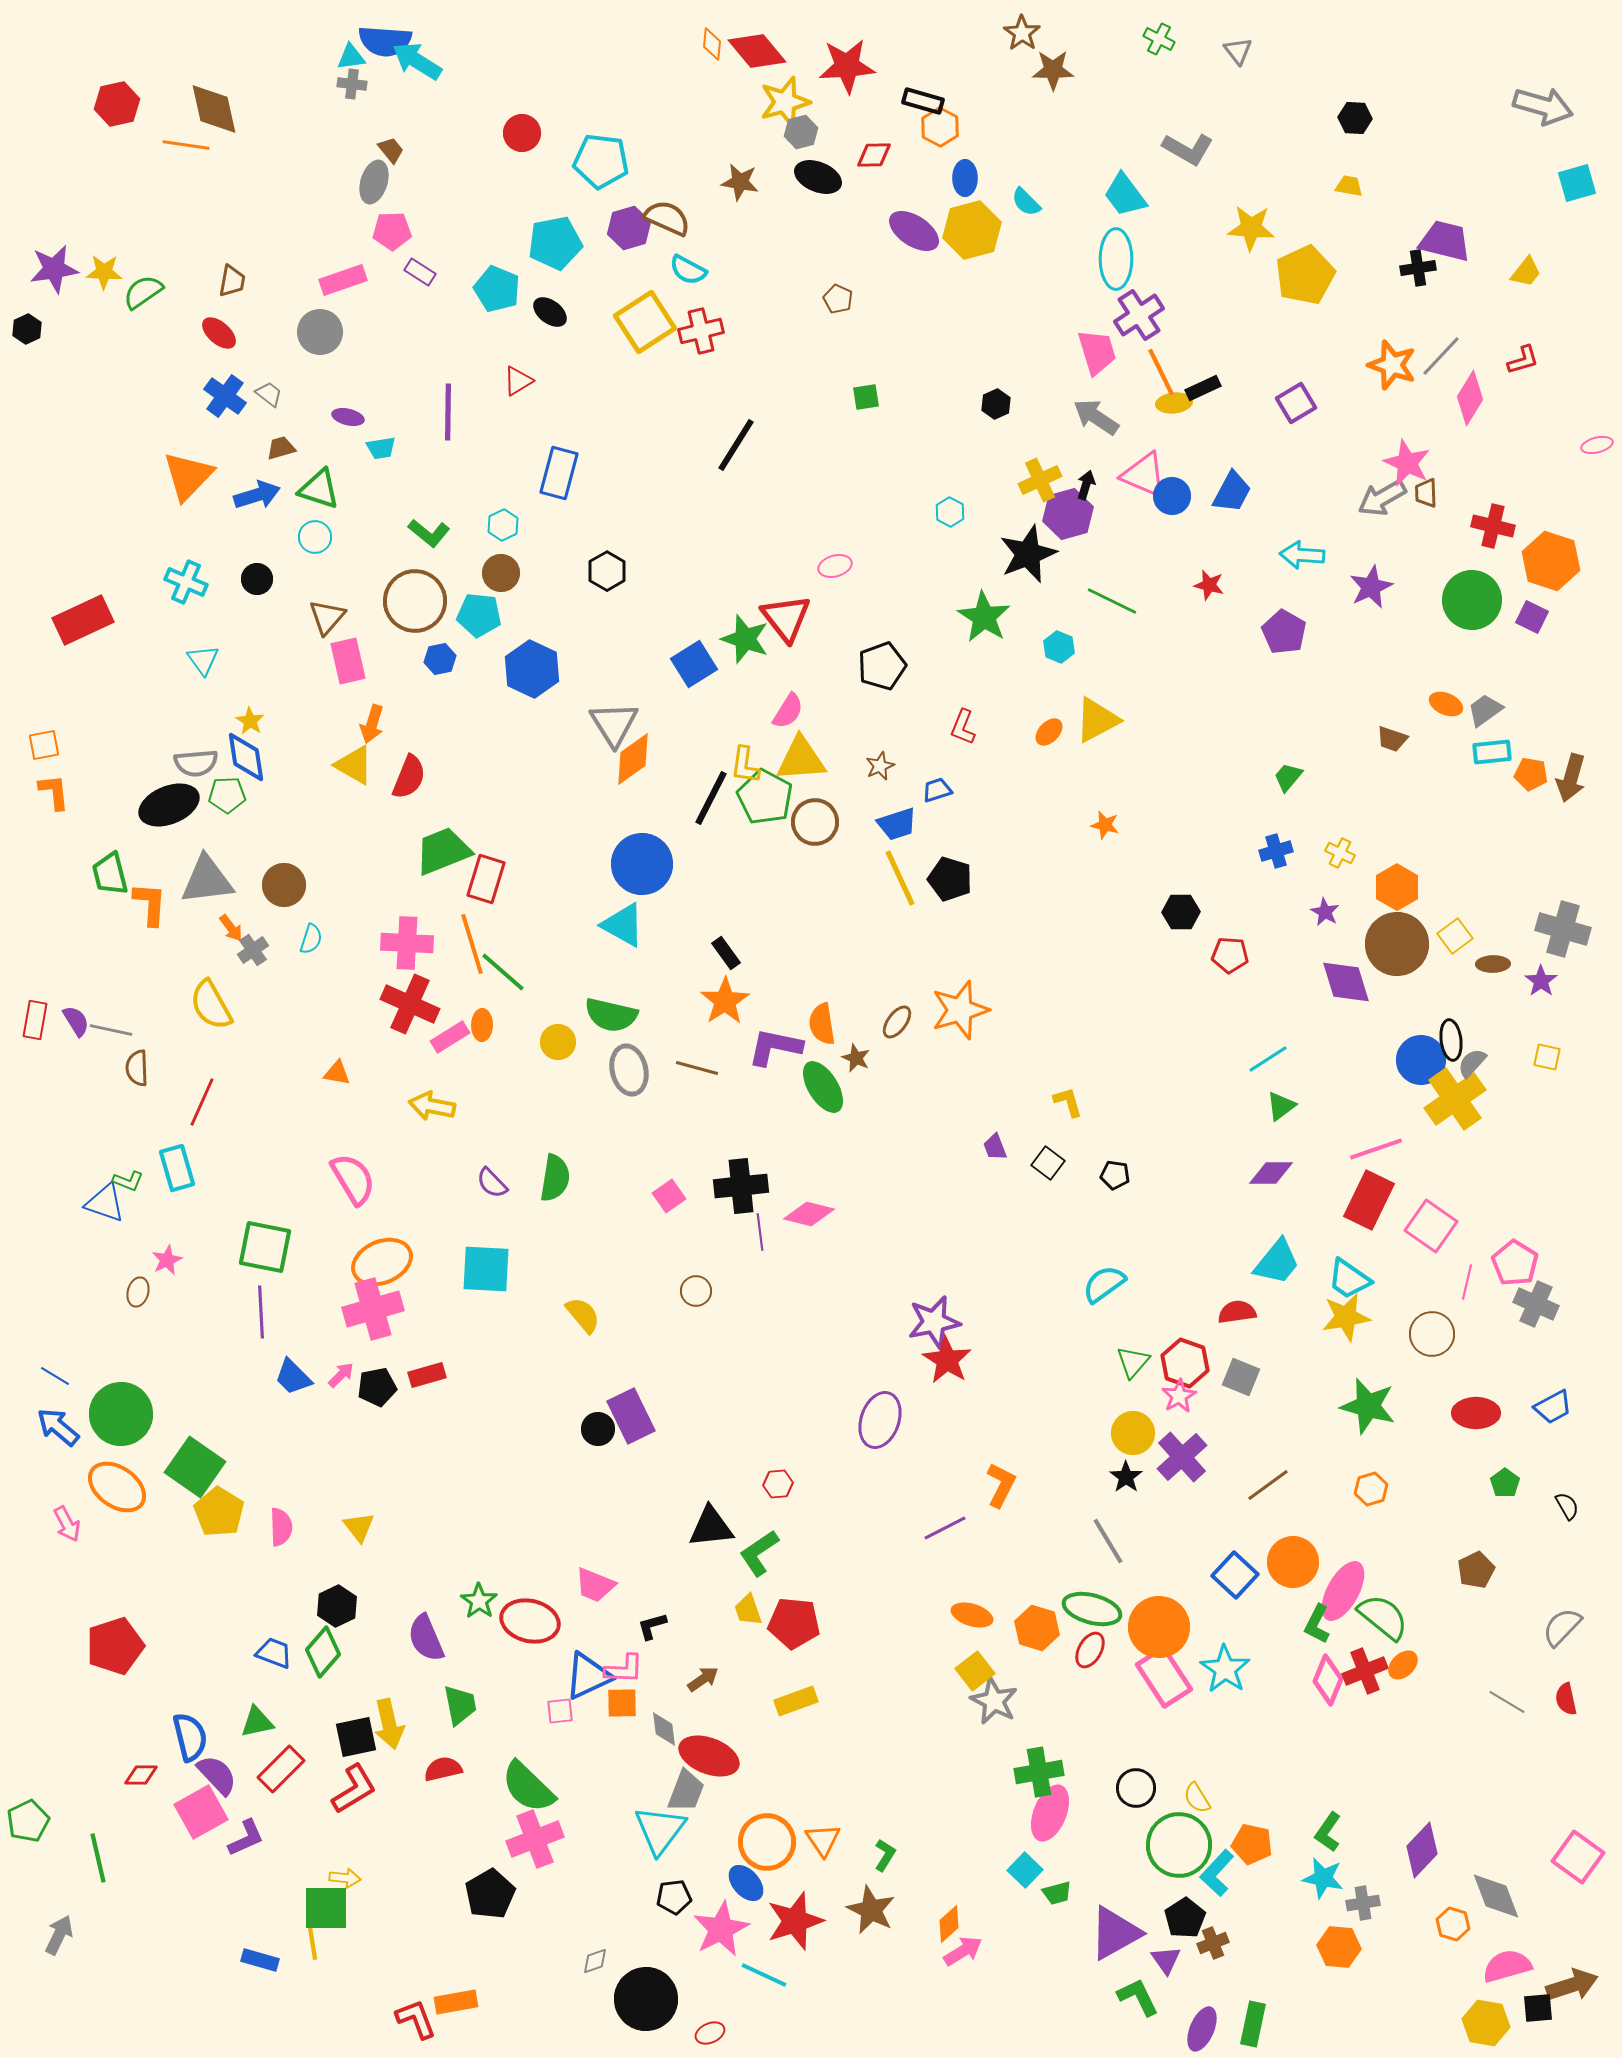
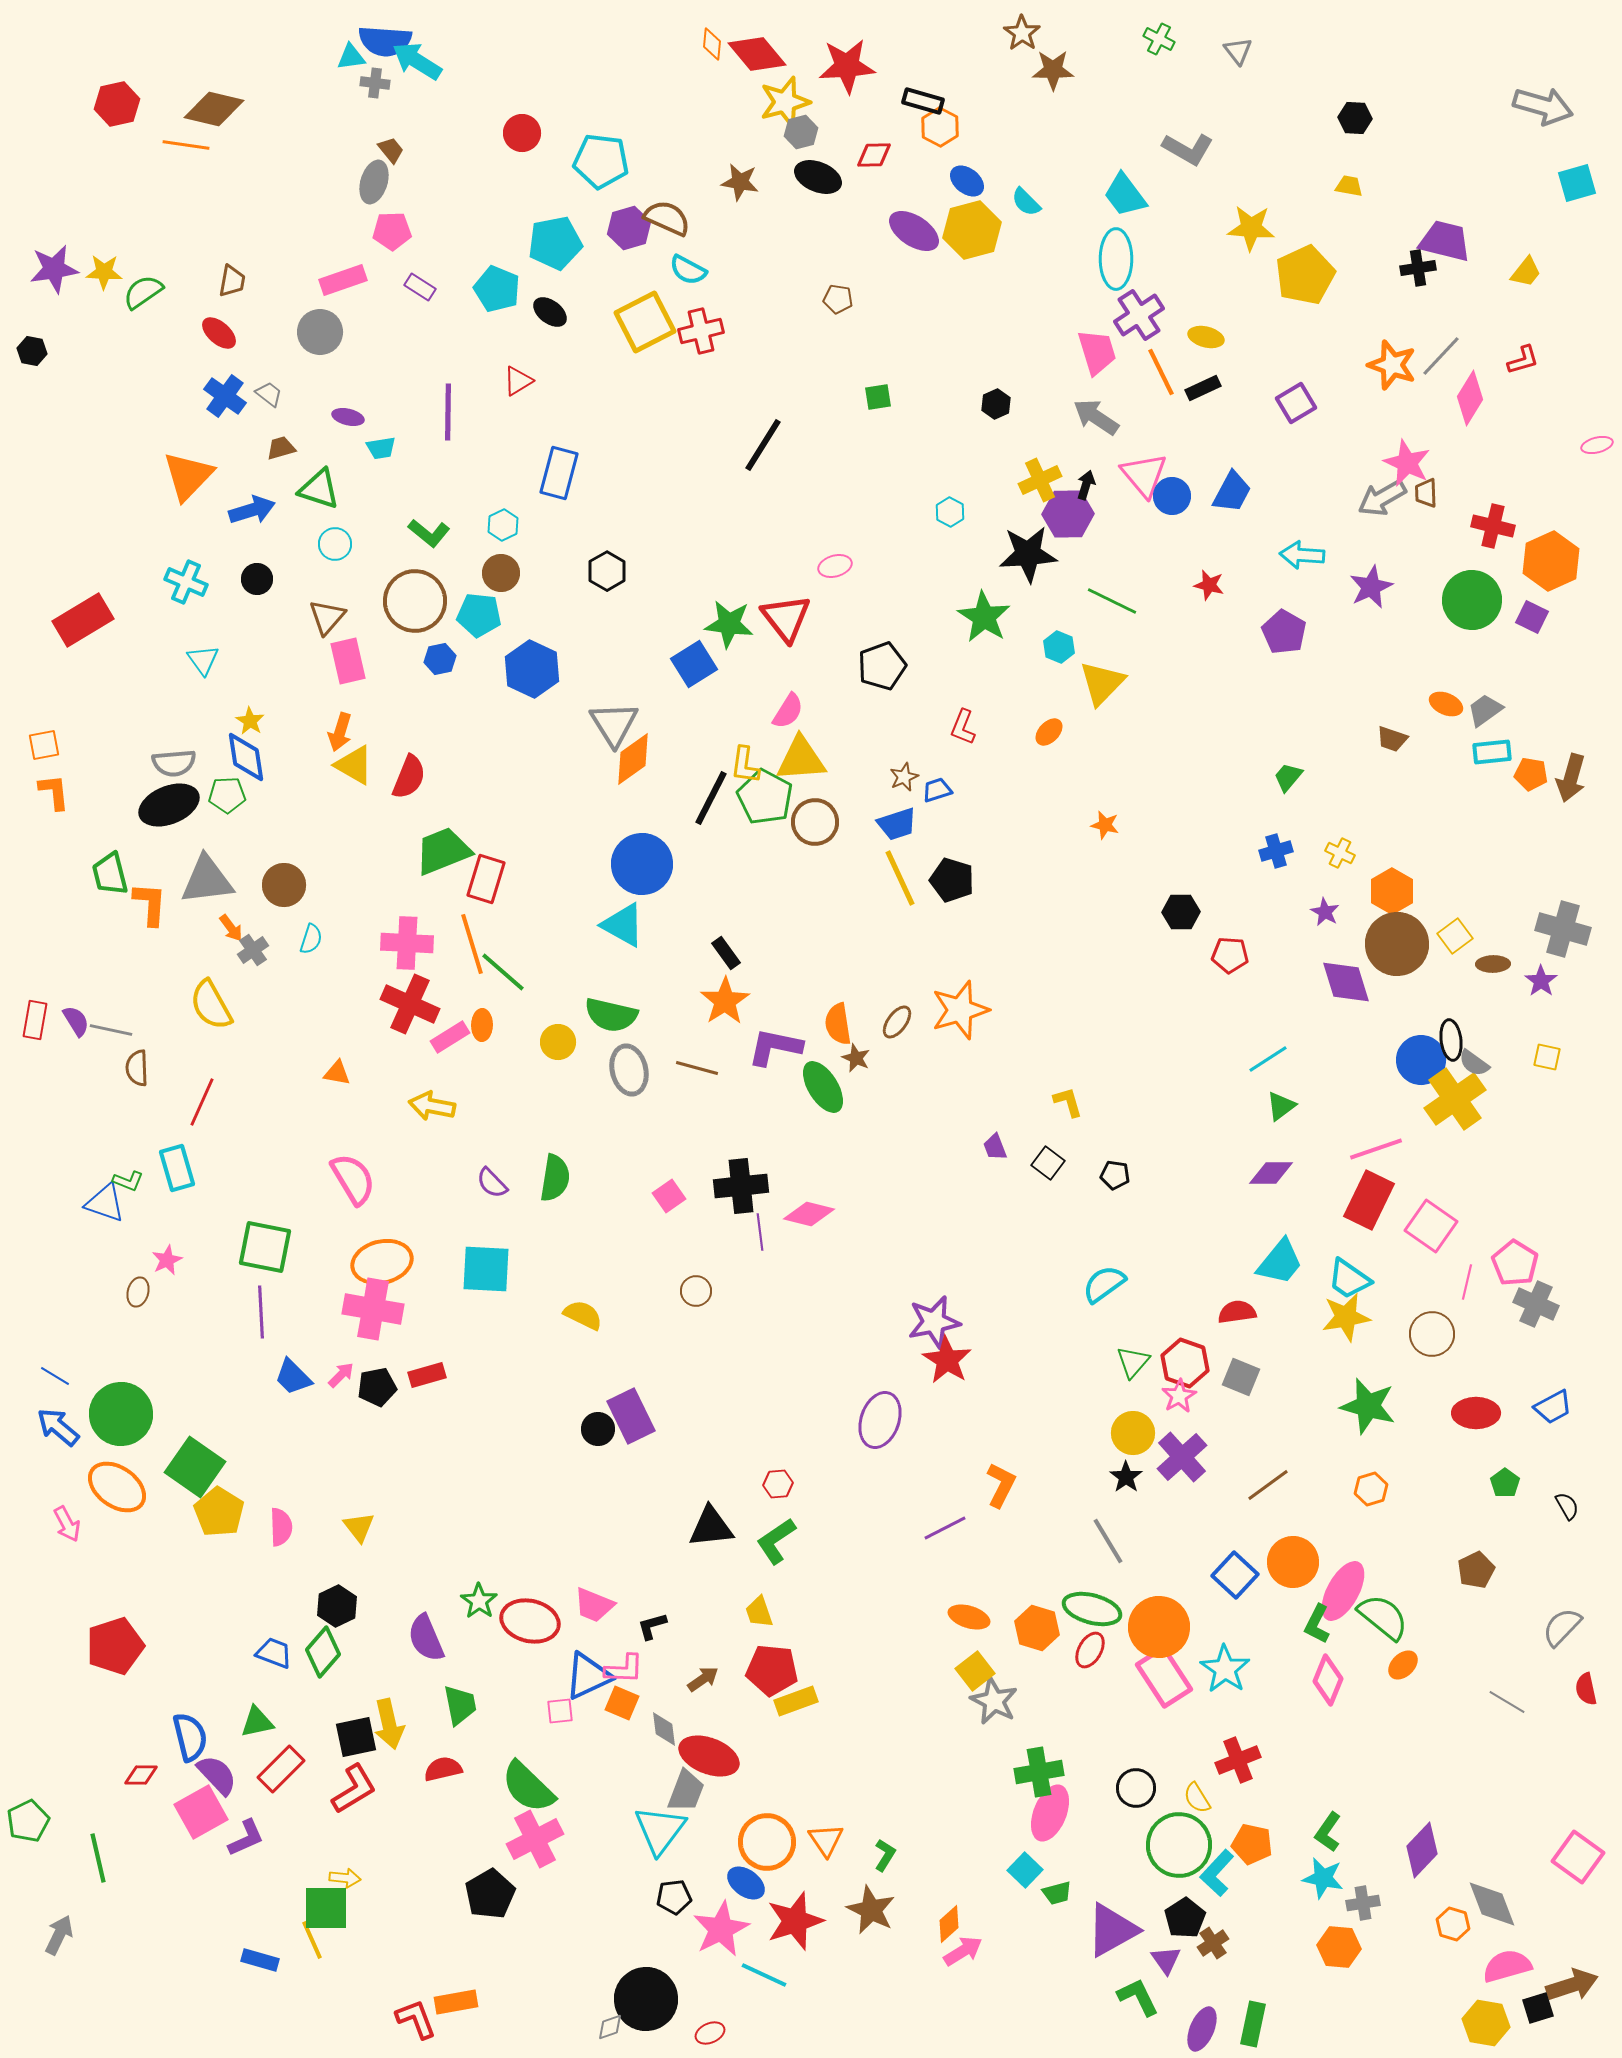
red diamond at (757, 51): moved 3 px down
gray cross at (352, 84): moved 23 px right, 1 px up
brown diamond at (214, 109): rotated 64 degrees counterclockwise
blue ellipse at (965, 178): moved 2 px right, 3 px down; rotated 52 degrees counterclockwise
purple rectangle at (420, 272): moved 15 px down
brown pentagon at (838, 299): rotated 16 degrees counterclockwise
yellow square at (645, 322): rotated 6 degrees clockwise
black hexagon at (27, 329): moved 5 px right, 22 px down; rotated 24 degrees counterclockwise
green square at (866, 397): moved 12 px right
yellow ellipse at (1174, 403): moved 32 px right, 66 px up; rotated 20 degrees clockwise
black line at (736, 445): moved 27 px right
pink triangle at (1144, 475): rotated 27 degrees clockwise
blue arrow at (257, 495): moved 5 px left, 15 px down
purple hexagon at (1068, 514): rotated 15 degrees clockwise
cyan circle at (315, 537): moved 20 px right, 7 px down
black star at (1028, 554): rotated 18 degrees clockwise
orange hexagon at (1551, 561): rotated 18 degrees clockwise
red rectangle at (83, 620): rotated 6 degrees counterclockwise
green star at (745, 639): moved 16 px left, 15 px up; rotated 12 degrees counterclockwise
yellow triangle at (1097, 720): moved 5 px right, 37 px up; rotated 18 degrees counterclockwise
orange arrow at (372, 724): moved 32 px left, 8 px down
gray semicircle at (196, 763): moved 22 px left
brown star at (880, 766): moved 24 px right, 11 px down
black pentagon at (950, 879): moved 2 px right, 1 px down
orange hexagon at (1397, 887): moved 5 px left, 4 px down
orange semicircle at (822, 1024): moved 16 px right
gray semicircle at (1472, 1063): moved 2 px right; rotated 96 degrees counterclockwise
orange ellipse at (382, 1262): rotated 10 degrees clockwise
cyan trapezoid at (1277, 1262): moved 3 px right
pink cross at (373, 1309): rotated 26 degrees clockwise
yellow semicircle at (583, 1315): rotated 24 degrees counterclockwise
green L-shape at (759, 1553): moved 17 px right, 12 px up
pink trapezoid at (595, 1585): moved 1 px left, 20 px down
yellow trapezoid at (748, 1610): moved 11 px right, 2 px down
orange ellipse at (972, 1615): moved 3 px left, 2 px down
red pentagon at (794, 1623): moved 22 px left, 47 px down
red cross at (1365, 1671): moved 127 px left, 89 px down
red semicircle at (1566, 1699): moved 20 px right, 10 px up
orange square at (622, 1703): rotated 24 degrees clockwise
pink cross at (535, 1839): rotated 6 degrees counterclockwise
orange triangle at (823, 1840): moved 3 px right
blue ellipse at (746, 1883): rotated 12 degrees counterclockwise
gray diamond at (1496, 1896): moved 4 px left, 8 px down
purple triangle at (1115, 1933): moved 3 px left, 3 px up
yellow line at (312, 1940): rotated 15 degrees counterclockwise
brown cross at (1213, 1943): rotated 12 degrees counterclockwise
gray diamond at (595, 1961): moved 15 px right, 66 px down
black square at (1538, 2008): rotated 12 degrees counterclockwise
